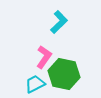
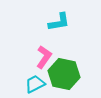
cyan L-shape: rotated 35 degrees clockwise
